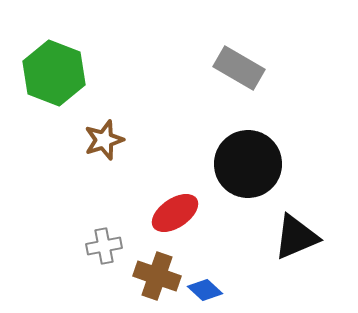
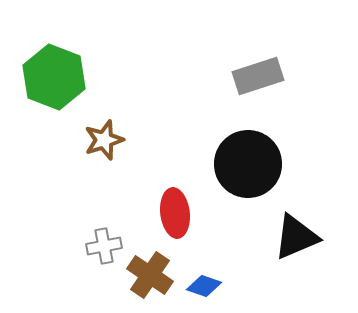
gray rectangle: moved 19 px right, 8 px down; rotated 48 degrees counterclockwise
green hexagon: moved 4 px down
red ellipse: rotated 63 degrees counterclockwise
brown cross: moved 7 px left, 1 px up; rotated 15 degrees clockwise
blue diamond: moved 1 px left, 4 px up; rotated 24 degrees counterclockwise
